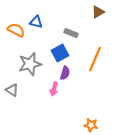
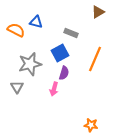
purple semicircle: moved 1 px left
gray triangle: moved 5 px right, 3 px up; rotated 24 degrees clockwise
